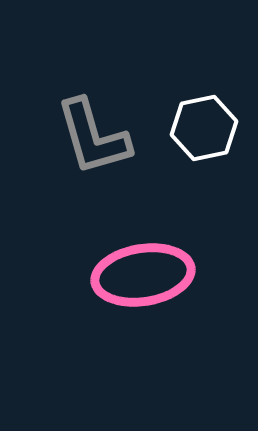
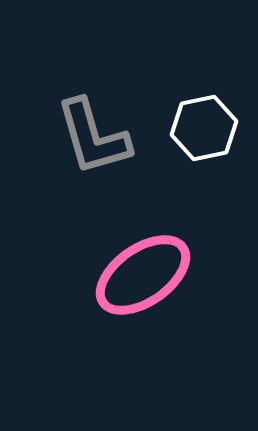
pink ellipse: rotated 26 degrees counterclockwise
